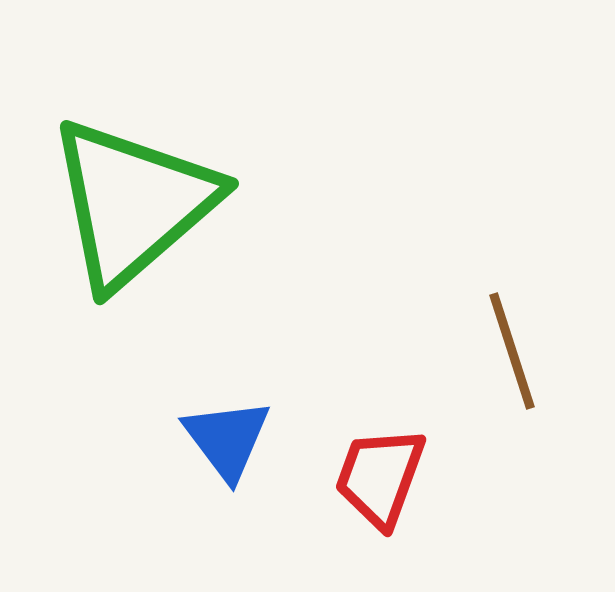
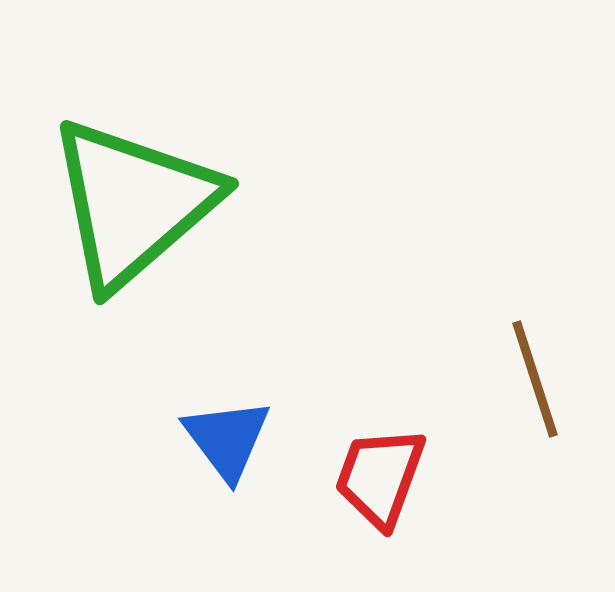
brown line: moved 23 px right, 28 px down
